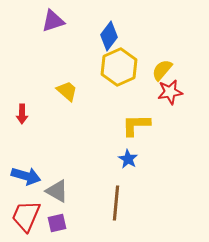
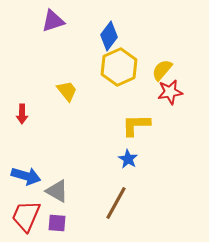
yellow trapezoid: rotated 10 degrees clockwise
brown line: rotated 24 degrees clockwise
purple square: rotated 18 degrees clockwise
